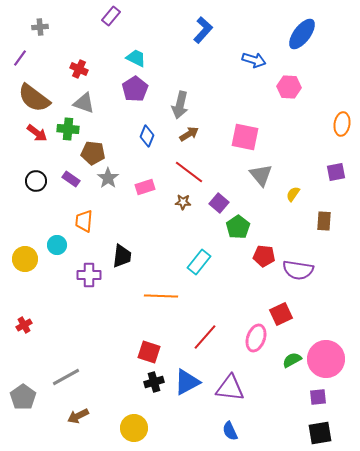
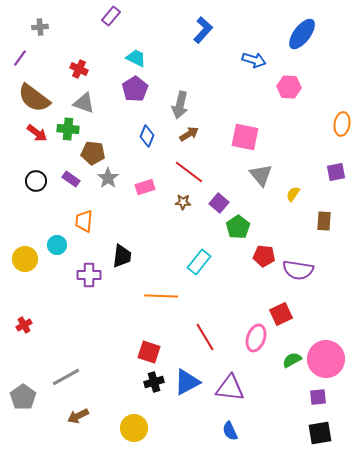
red line at (205, 337): rotated 72 degrees counterclockwise
